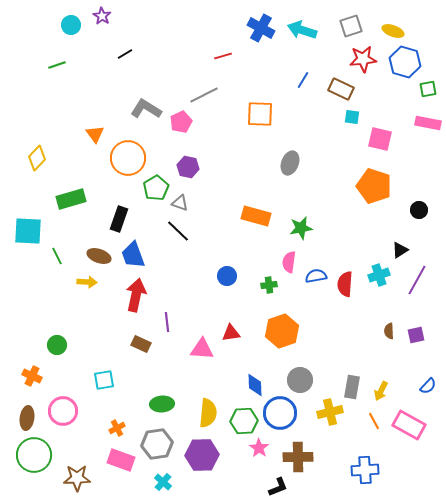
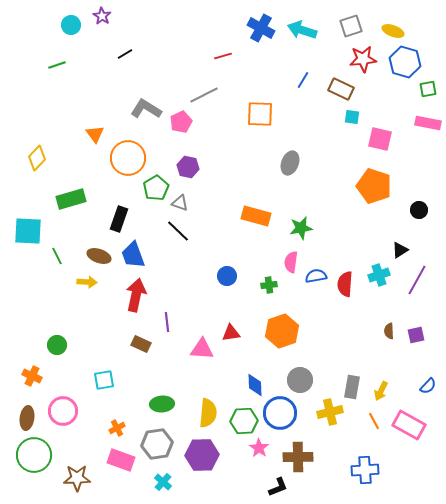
pink semicircle at (289, 262): moved 2 px right
